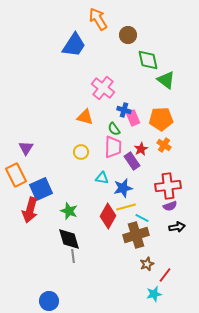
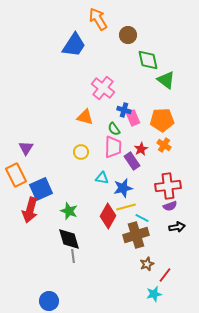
orange pentagon: moved 1 px right, 1 px down
